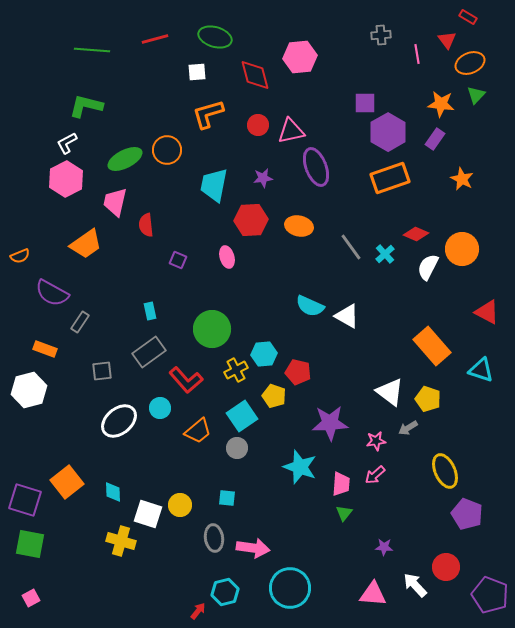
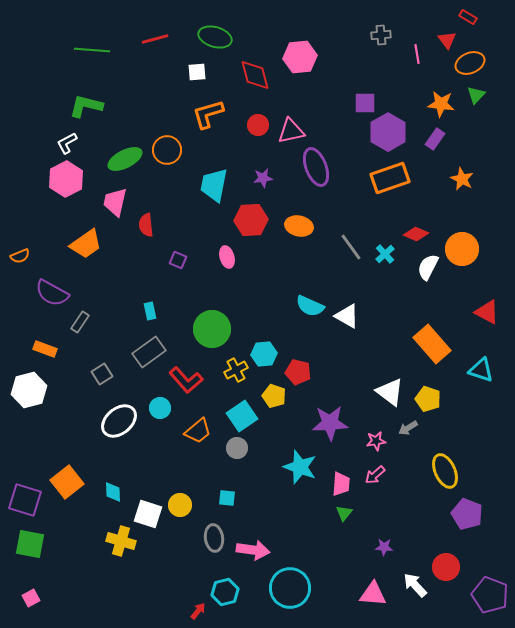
orange rectangle at (432, 346): moved 2 px up
gray square at (102, 371): moved 3 px down; rotated 25 degrees counterclockwise
pink arrow at (253, 548): moved 2 px down
